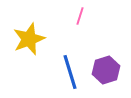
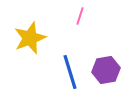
yellow star: moved 1 px right, 1 px up
purple hexagon: rotated 8 degrees clockwise
